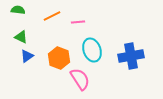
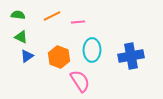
green semicircle: moved 5 px down
cyan ellipse: rotated 20 degrees clockwise
orange hexagon: moved 1 px up
pink semicircle: moved 2 px down
